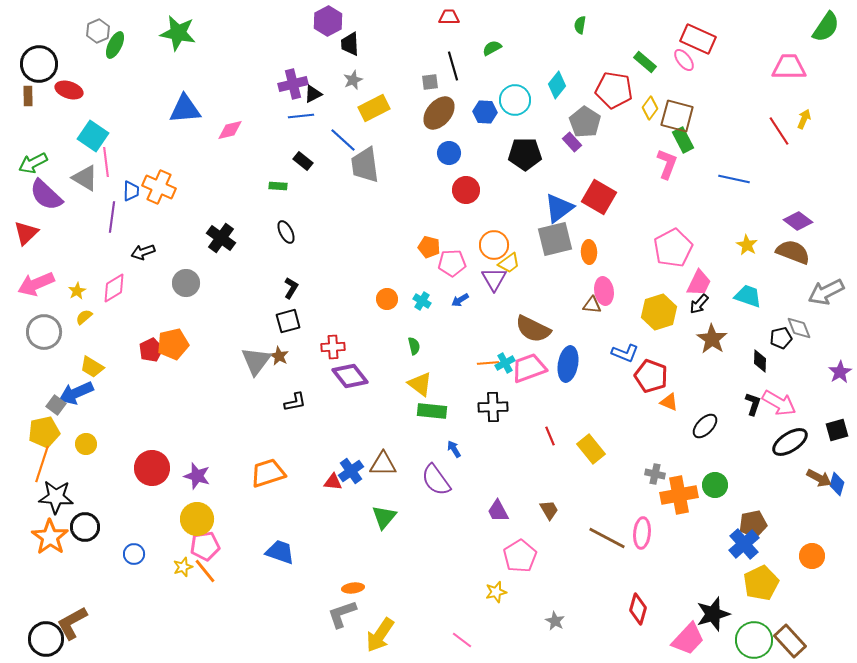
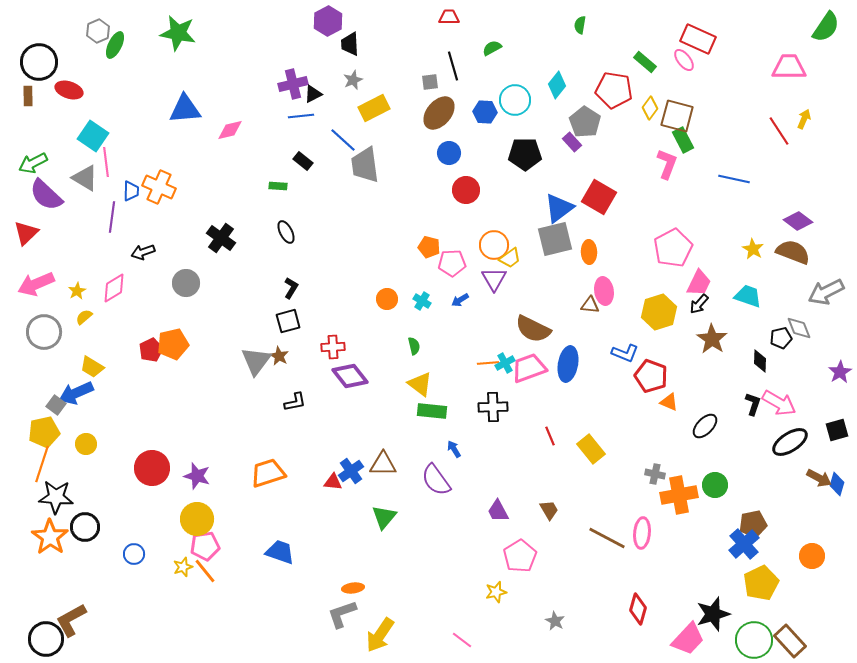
black circle at (39, 64): moved 2 px up
yellow star at (747, 245): moved 6 px right, 4 px down
yellow trapezoid at (509, 263): moved 1 px right, 5 px up
brown triangle at (592, 305): moved 2 px left
brown L-shape at (72, 623): moved 1 px left, 3 px up
